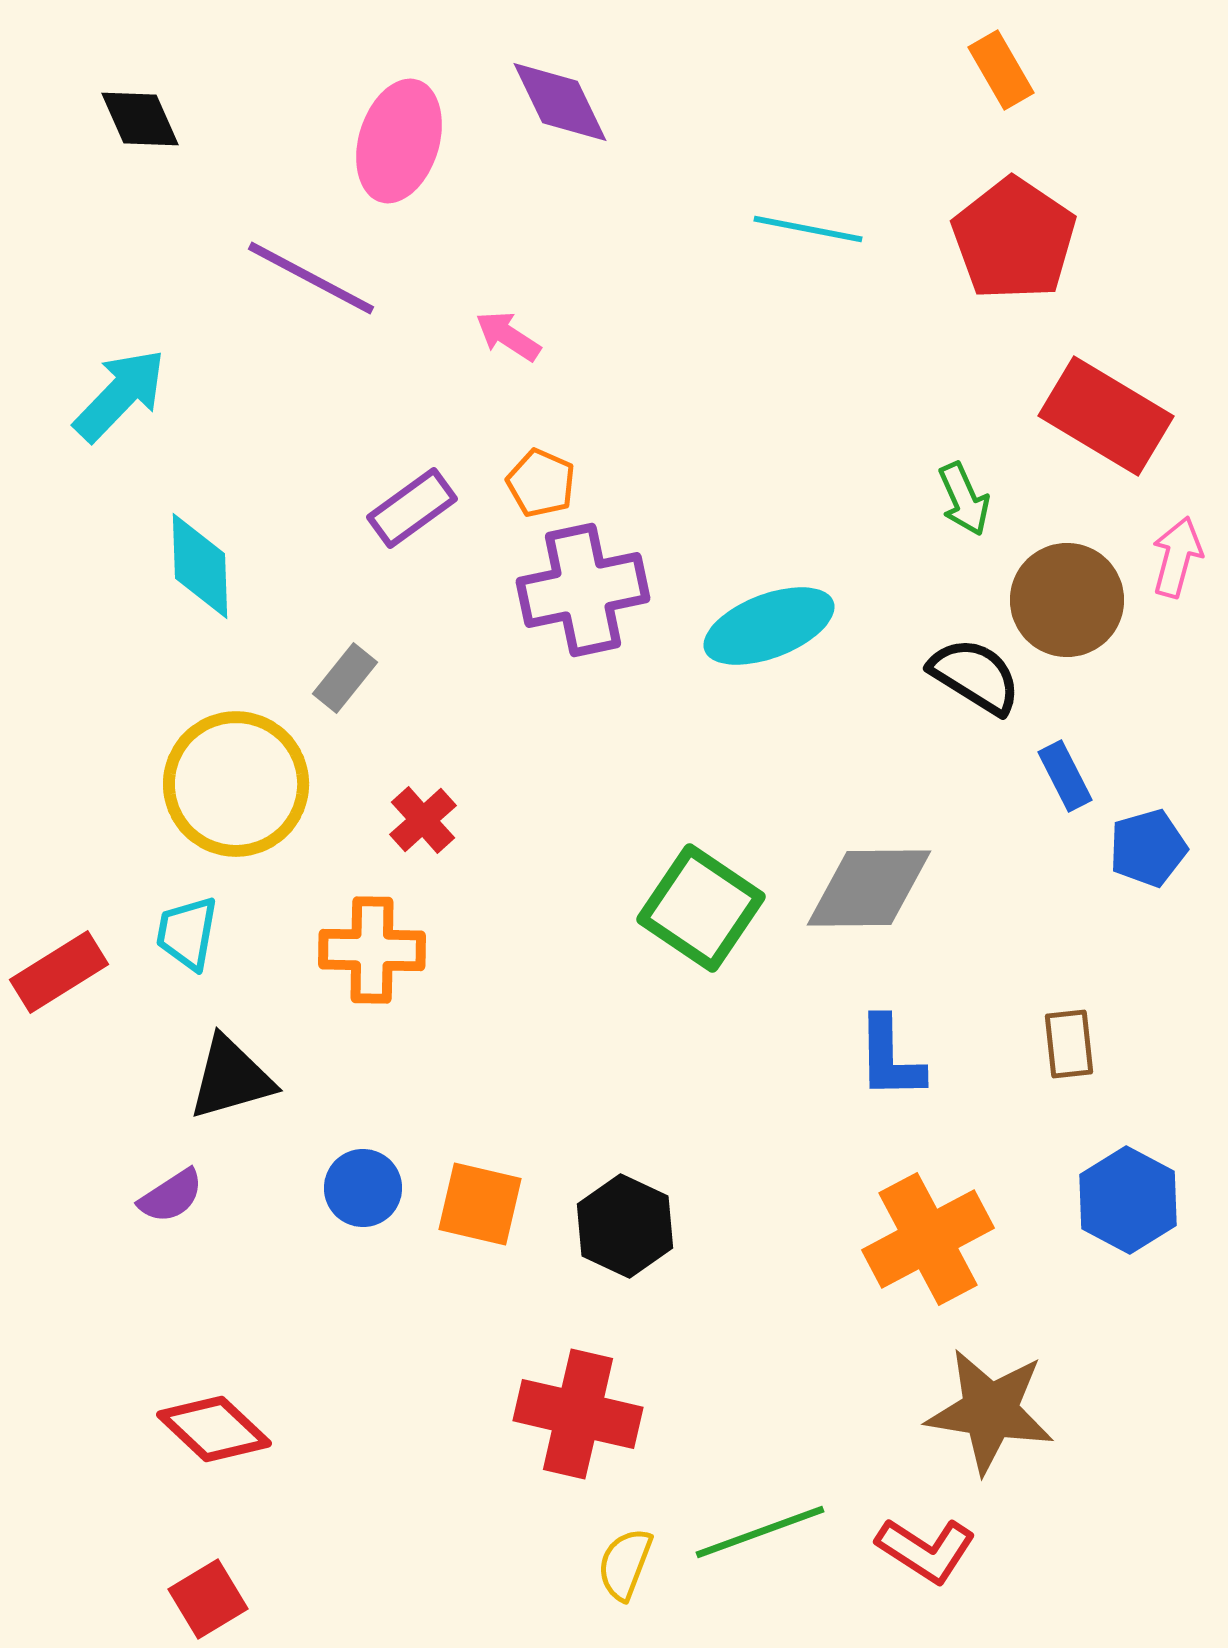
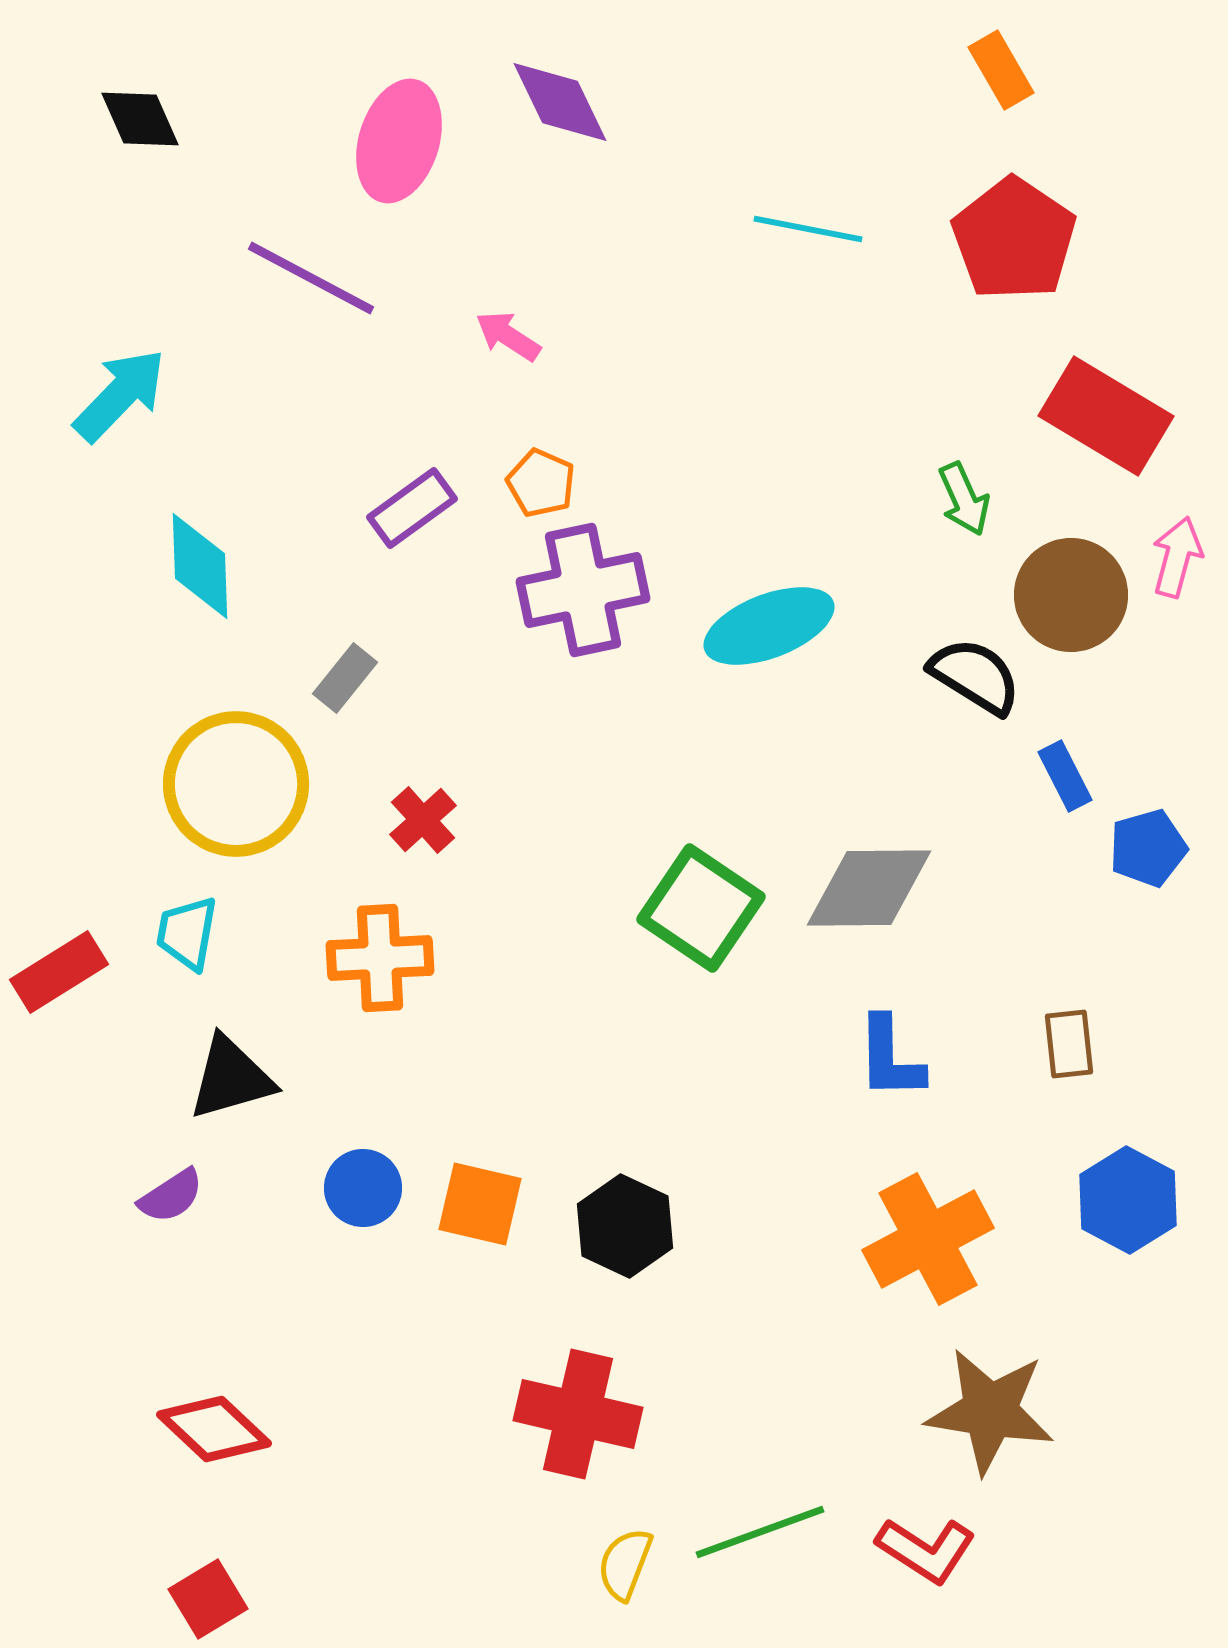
brown circle at (1067, 600): moved 4 px right, 5 px up
orange cross at (372, 950): moved 8 px right, 8 px down; rotated 4 degrees counterclockwise
